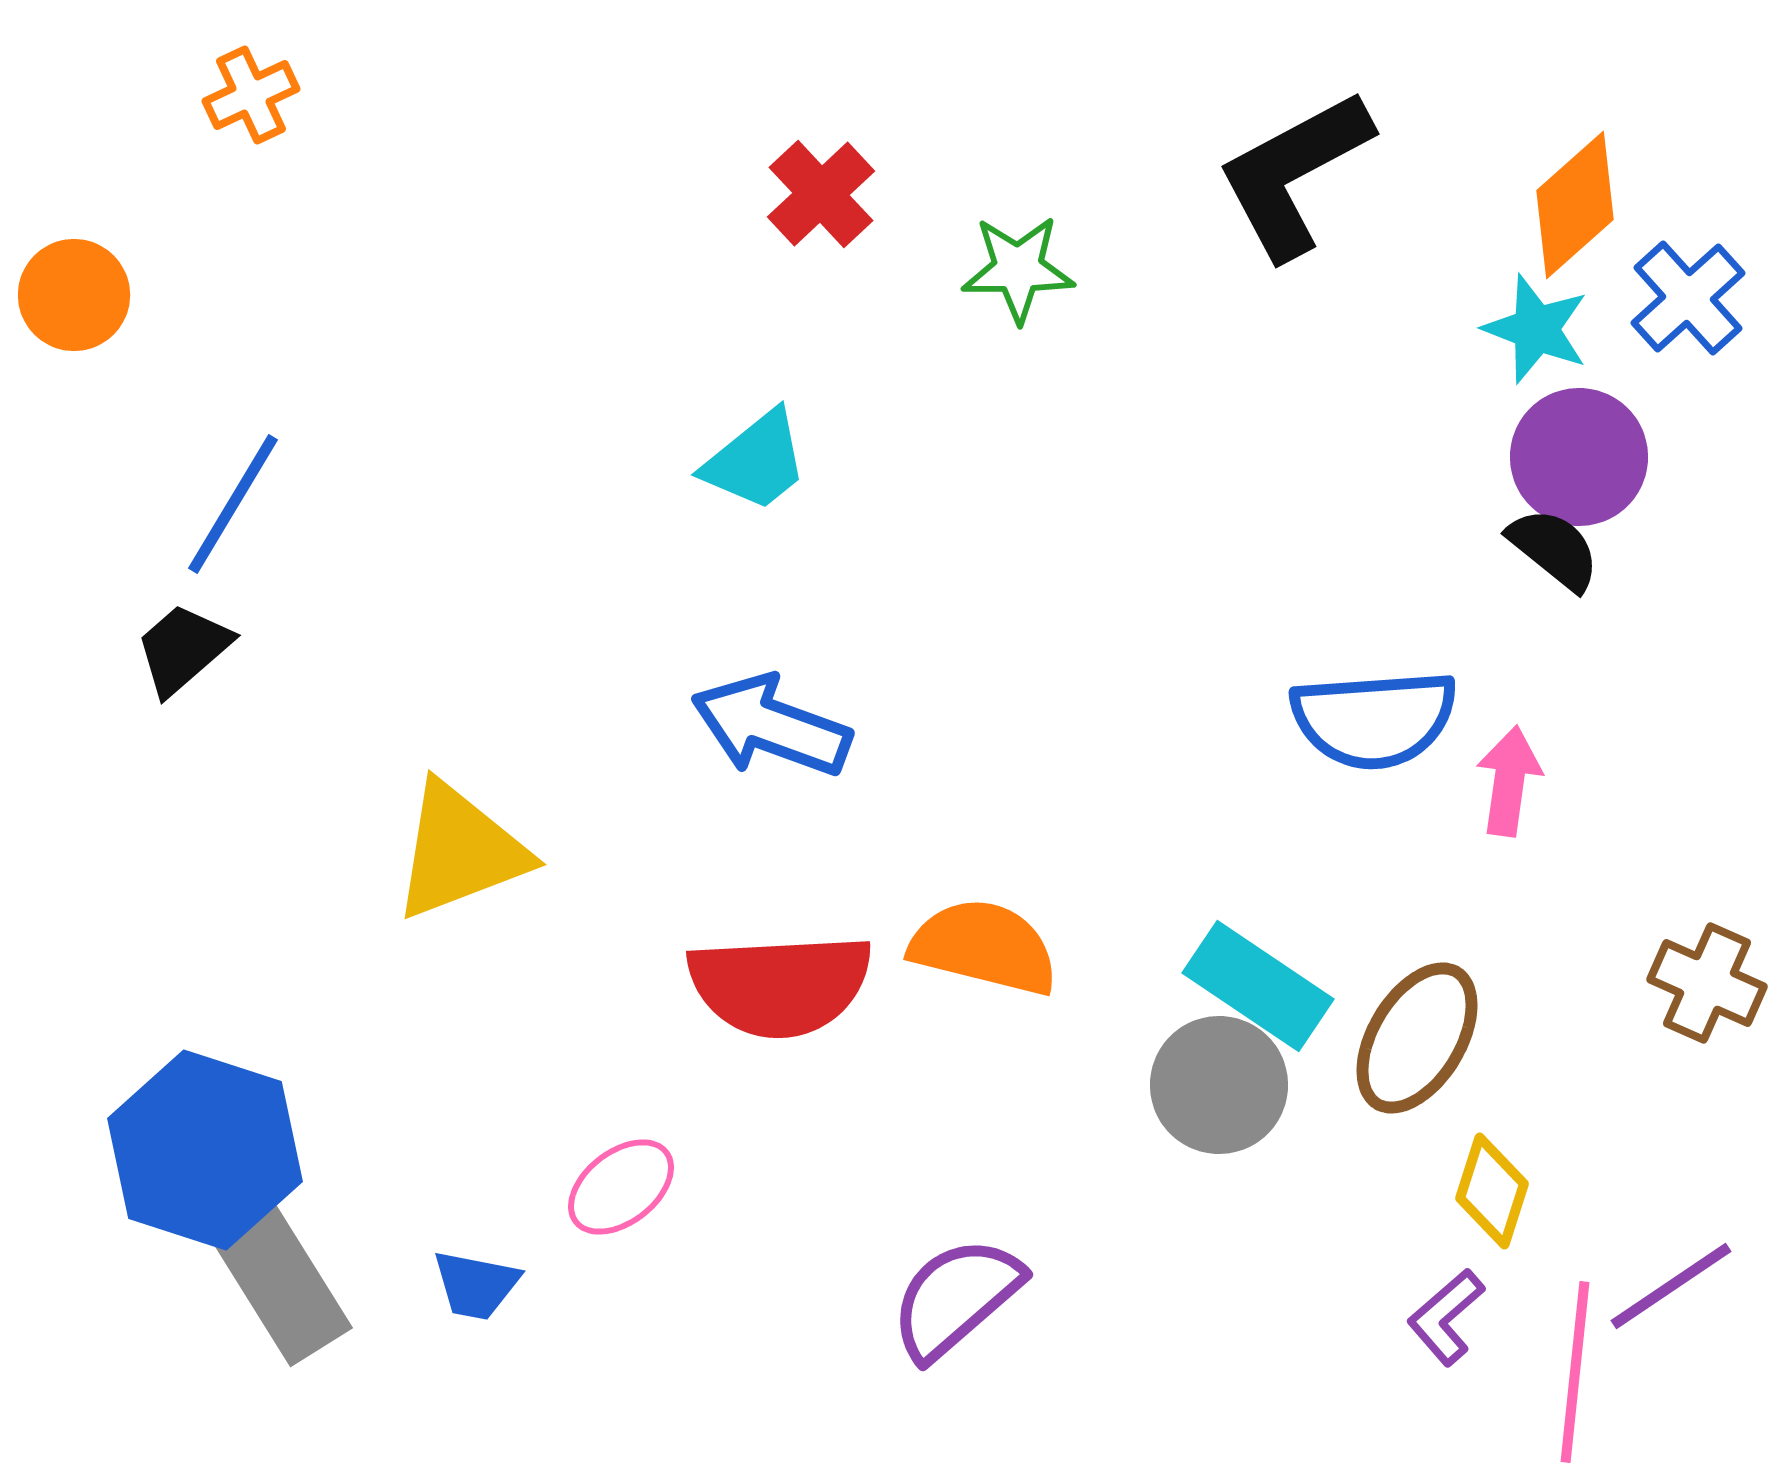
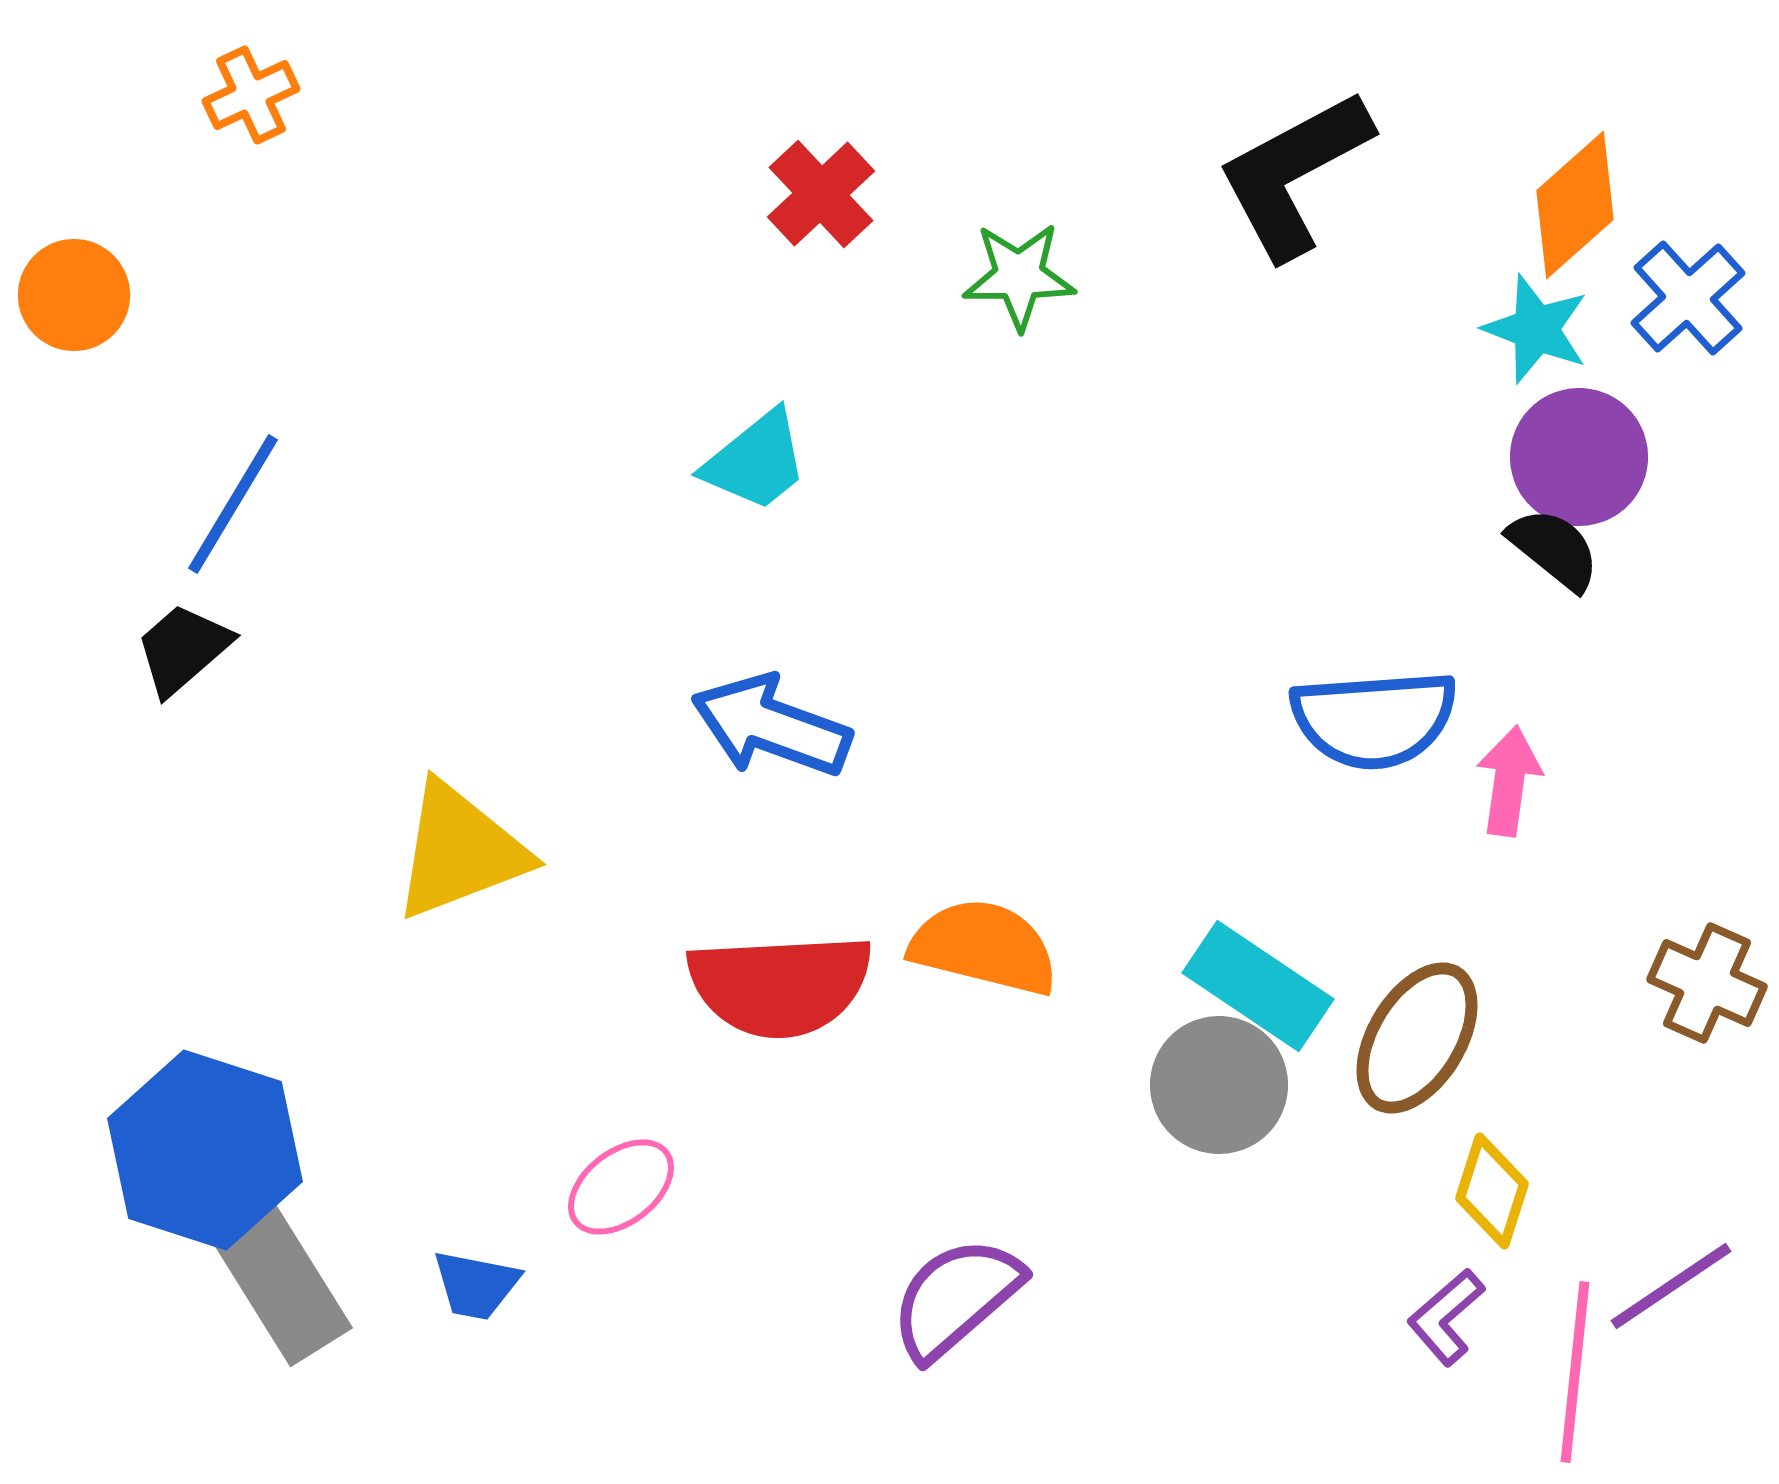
green star: moved 1 px right, 7 px down
